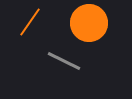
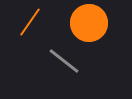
gray line: rotated 12 degrees clockwise
